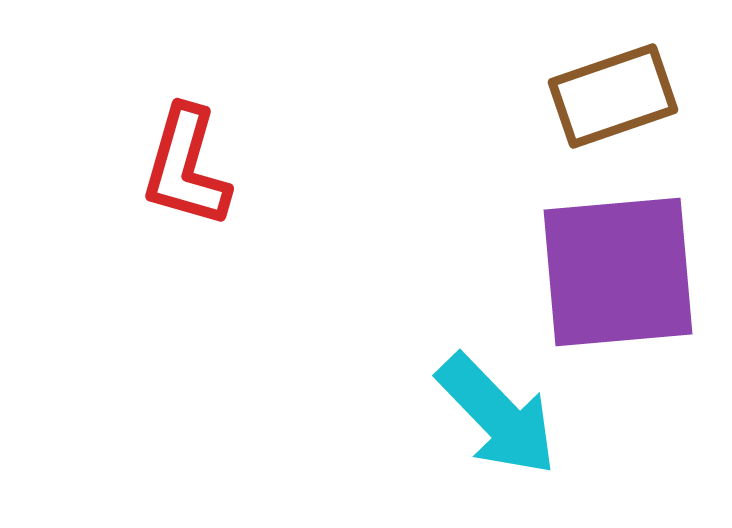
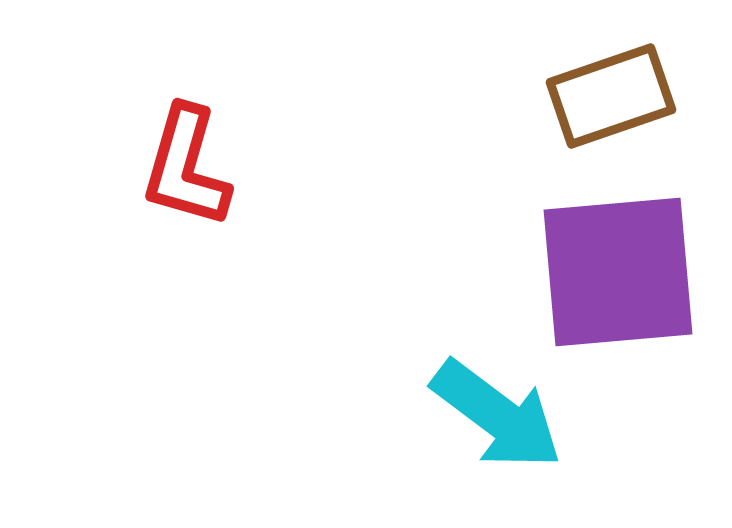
brown rectangle: moved 2 px left
cyan arrow: rotated 9 degrees counterclockwise
